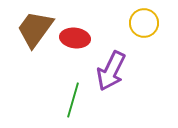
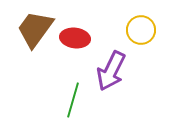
yellow circle: moved 3 px left, 7 px down
